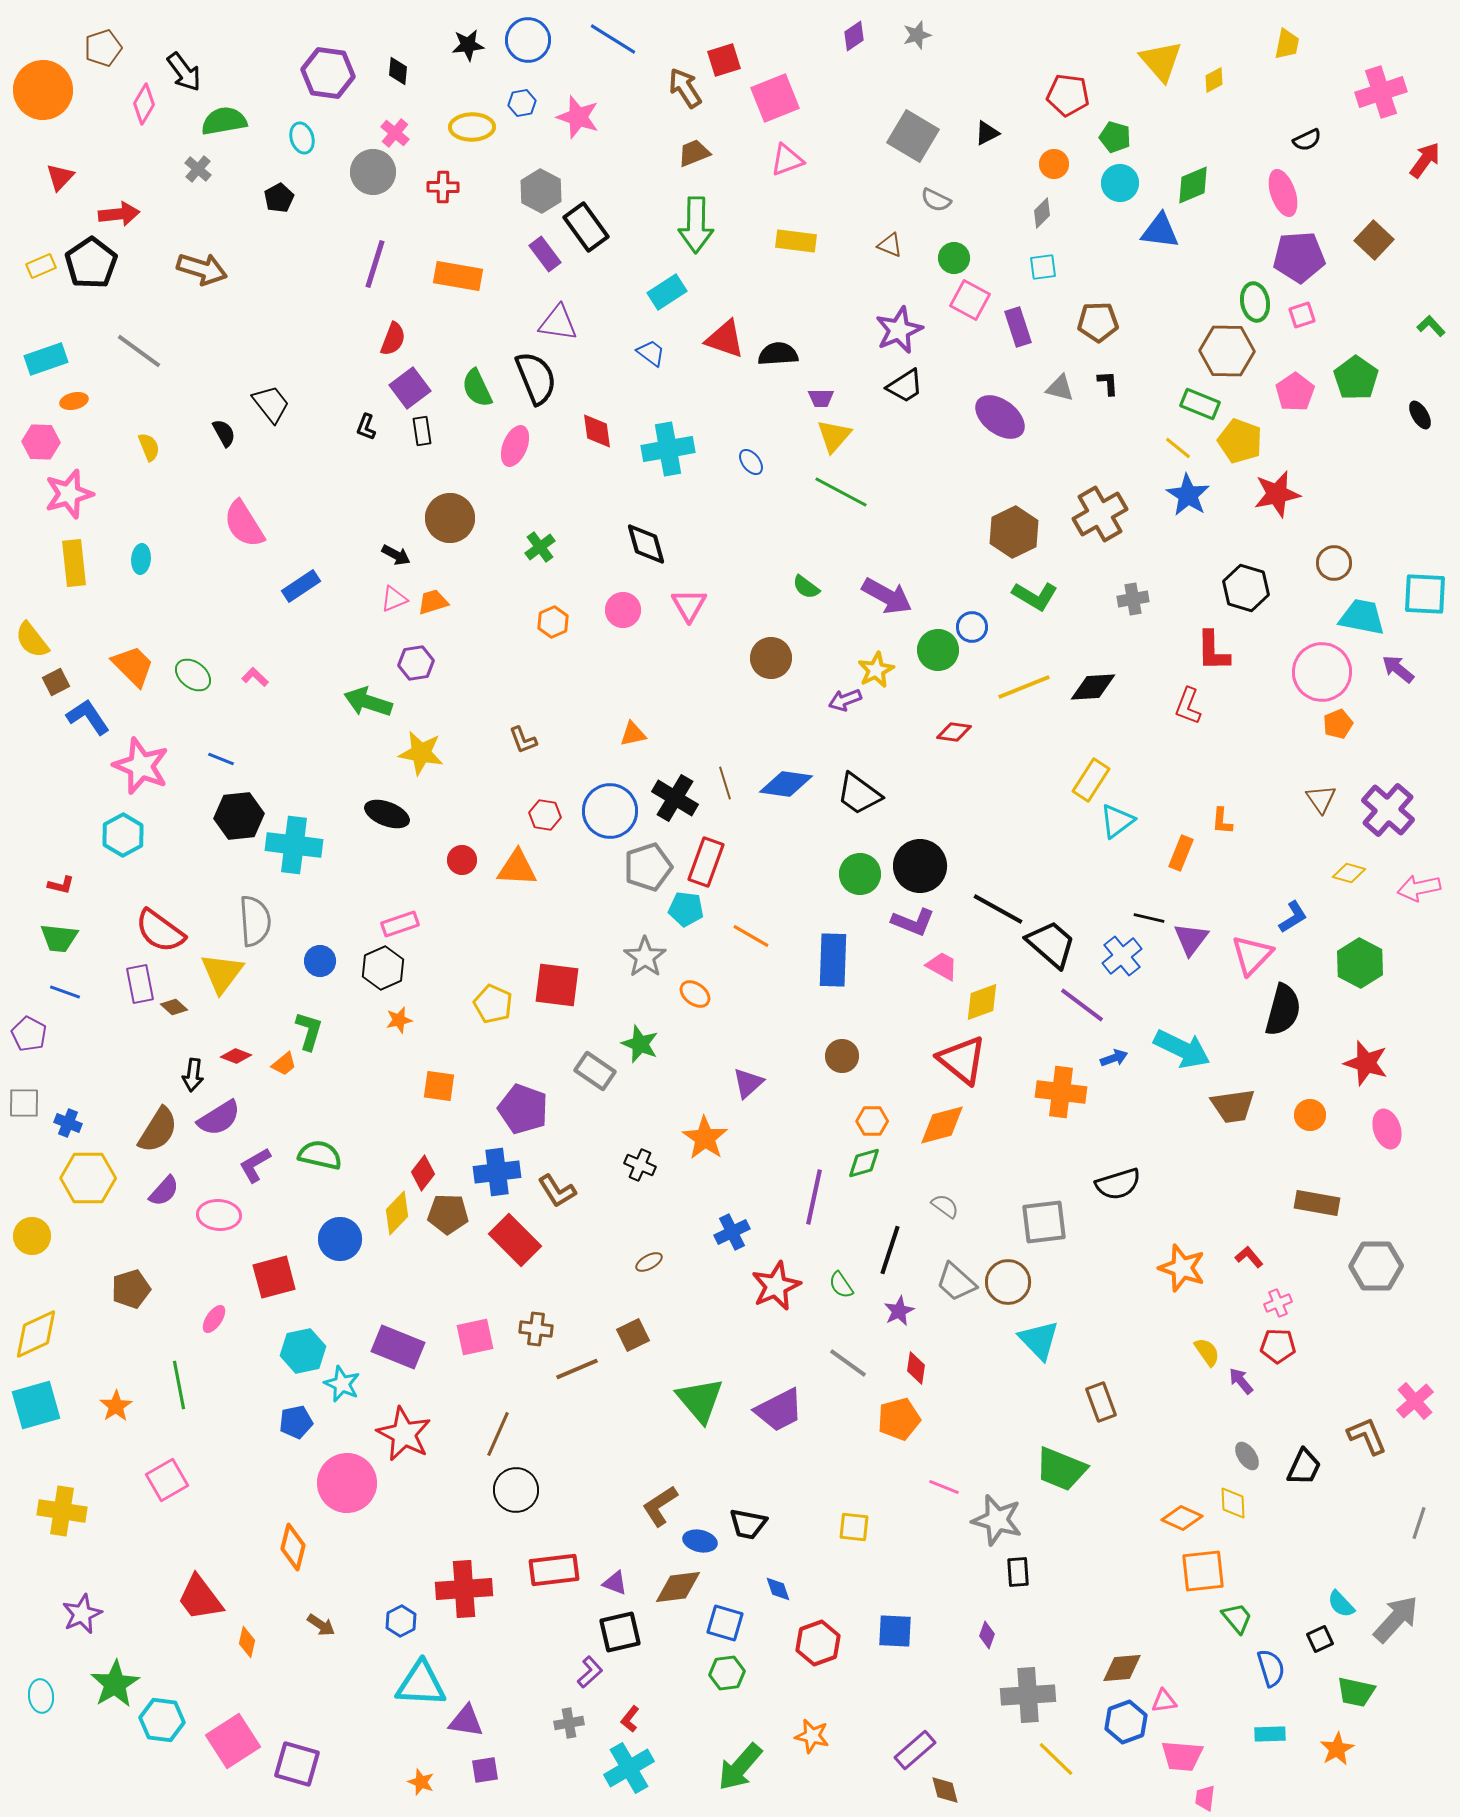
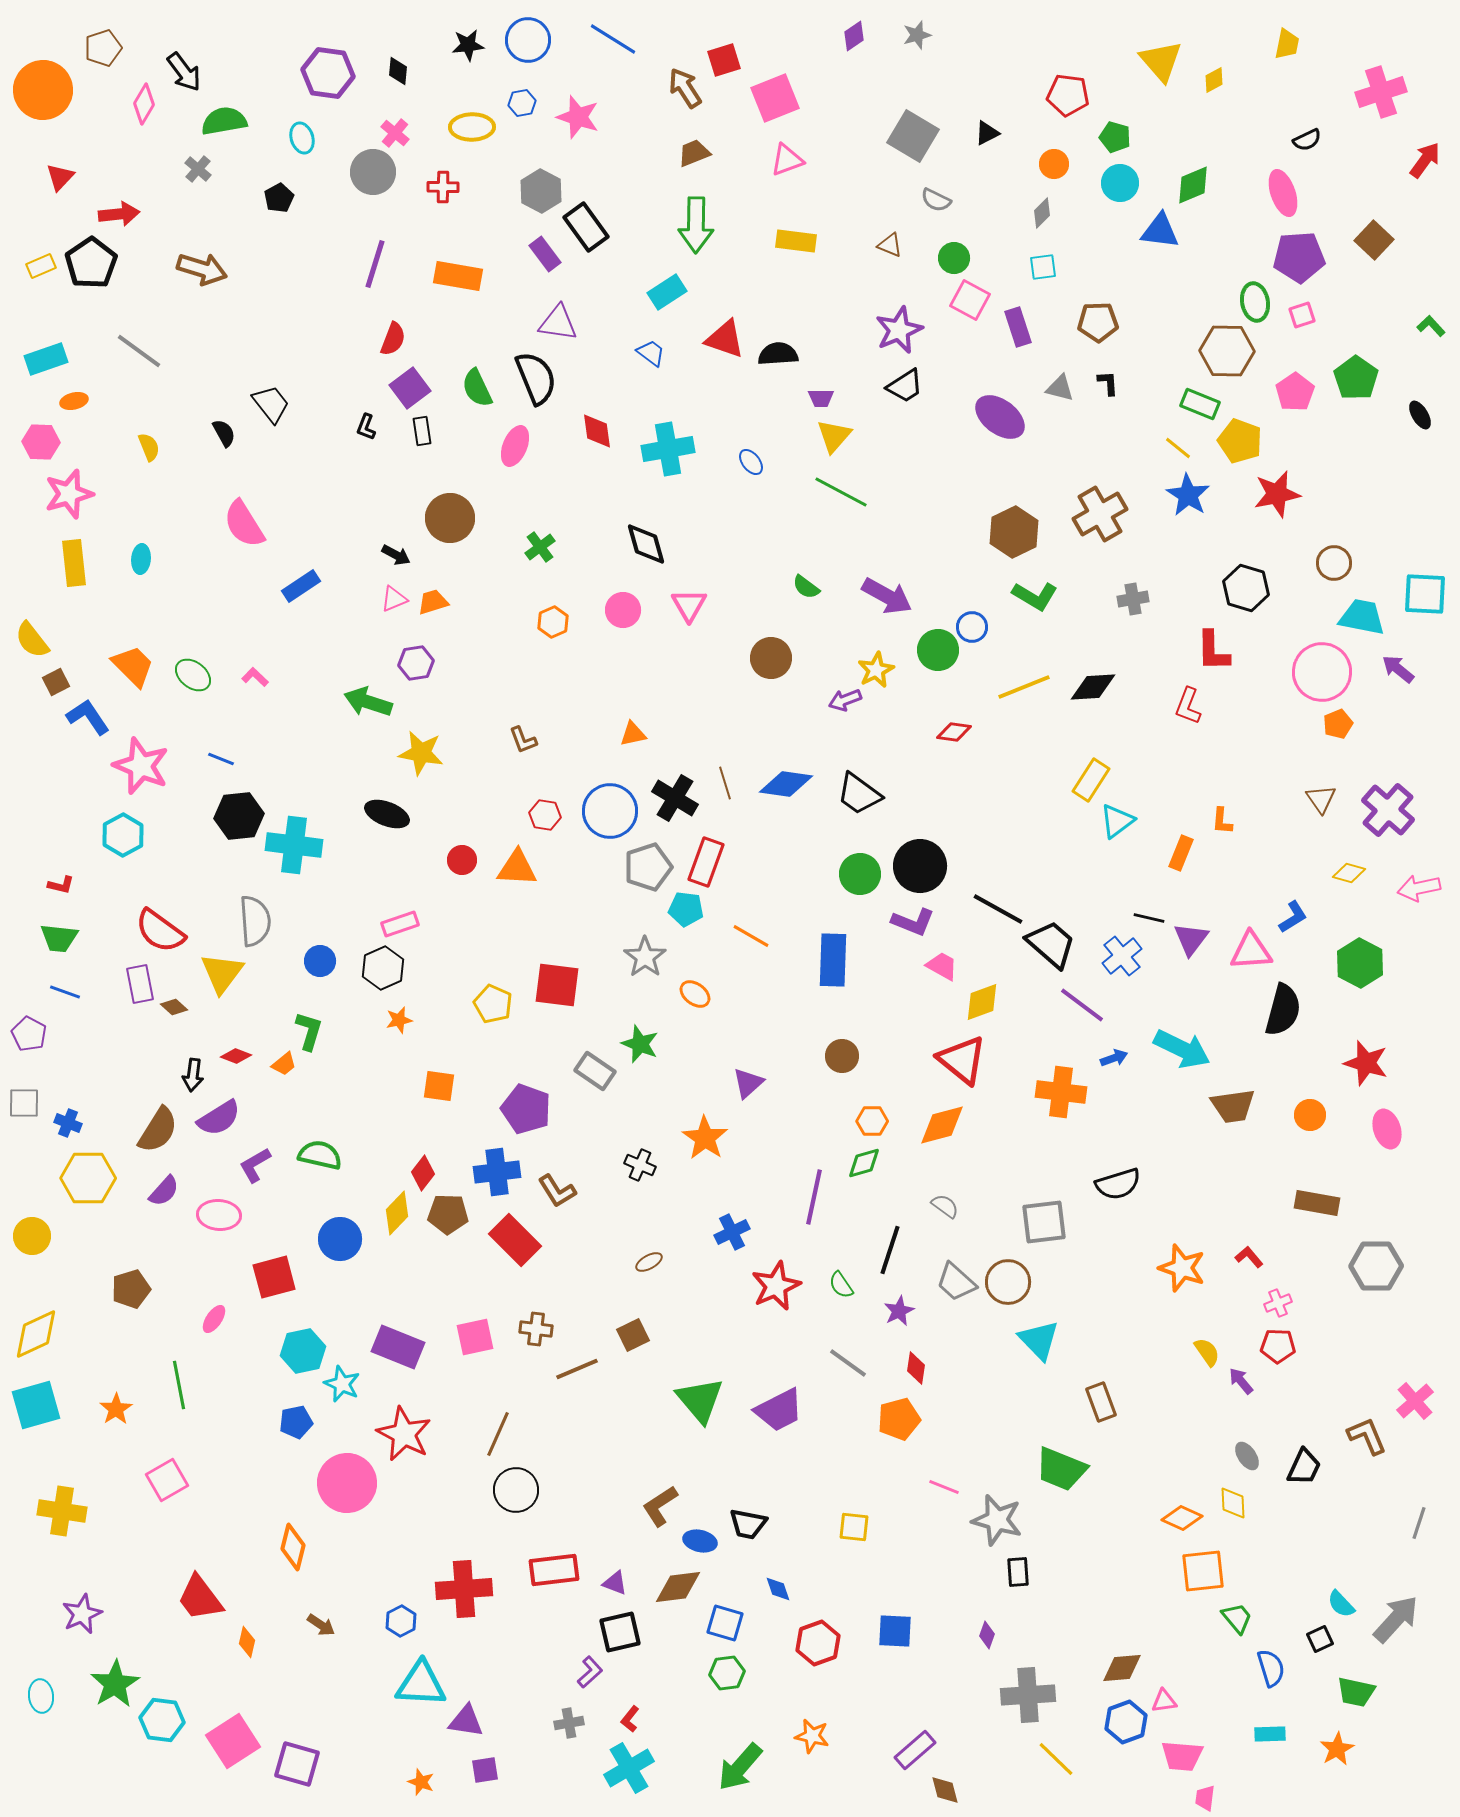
pink triangle at (1252, 955): moved 1 px left, 4 px up; rotated 42 degrees clockwise
purple pentagon at (523, 1109): moved 3 px right
orange star at (116, 1406): moved 3 px down
